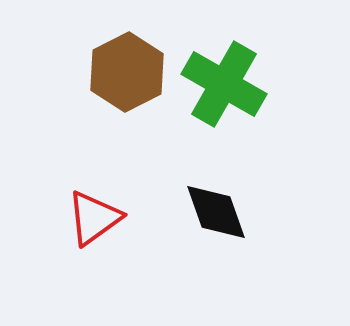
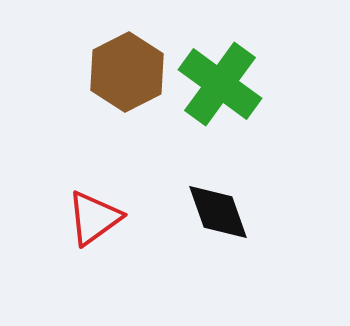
green cross: moved 4 px left; rotated 6 degrees clockwise
black diamond: moved 2 px right
